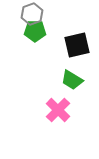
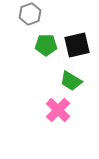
gray hexagon: moved 2 px left
green pentagon: moved 11 px right, 14 px down
green trapezoid: moved 1 px left, 1 px down
